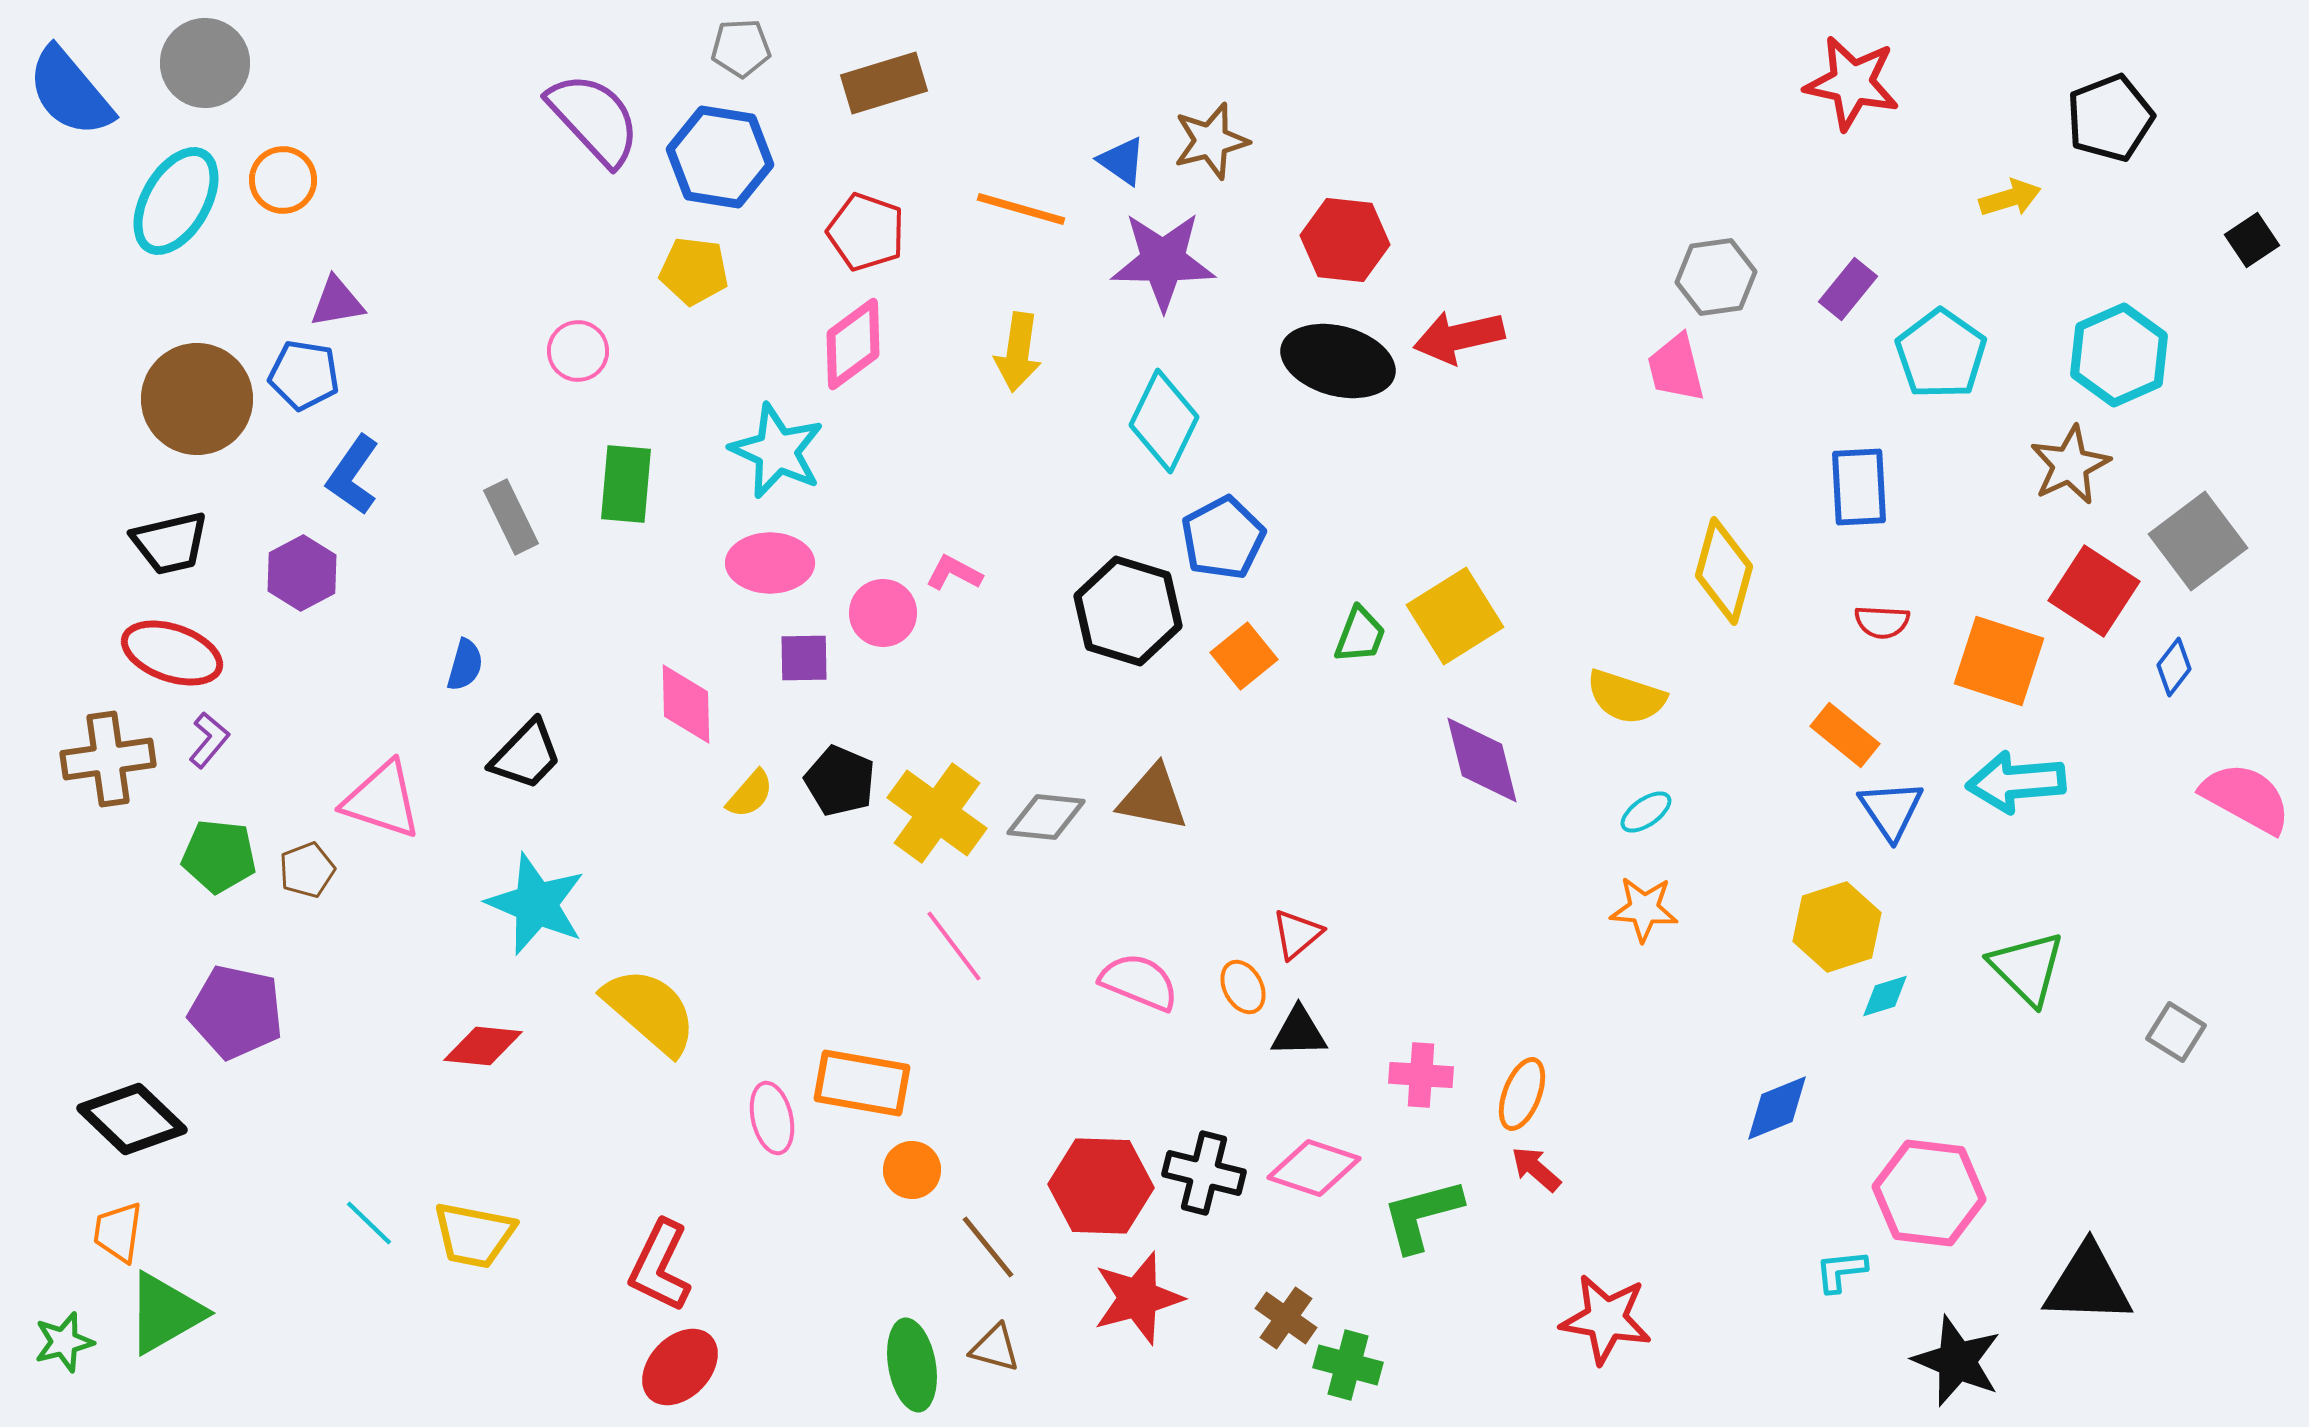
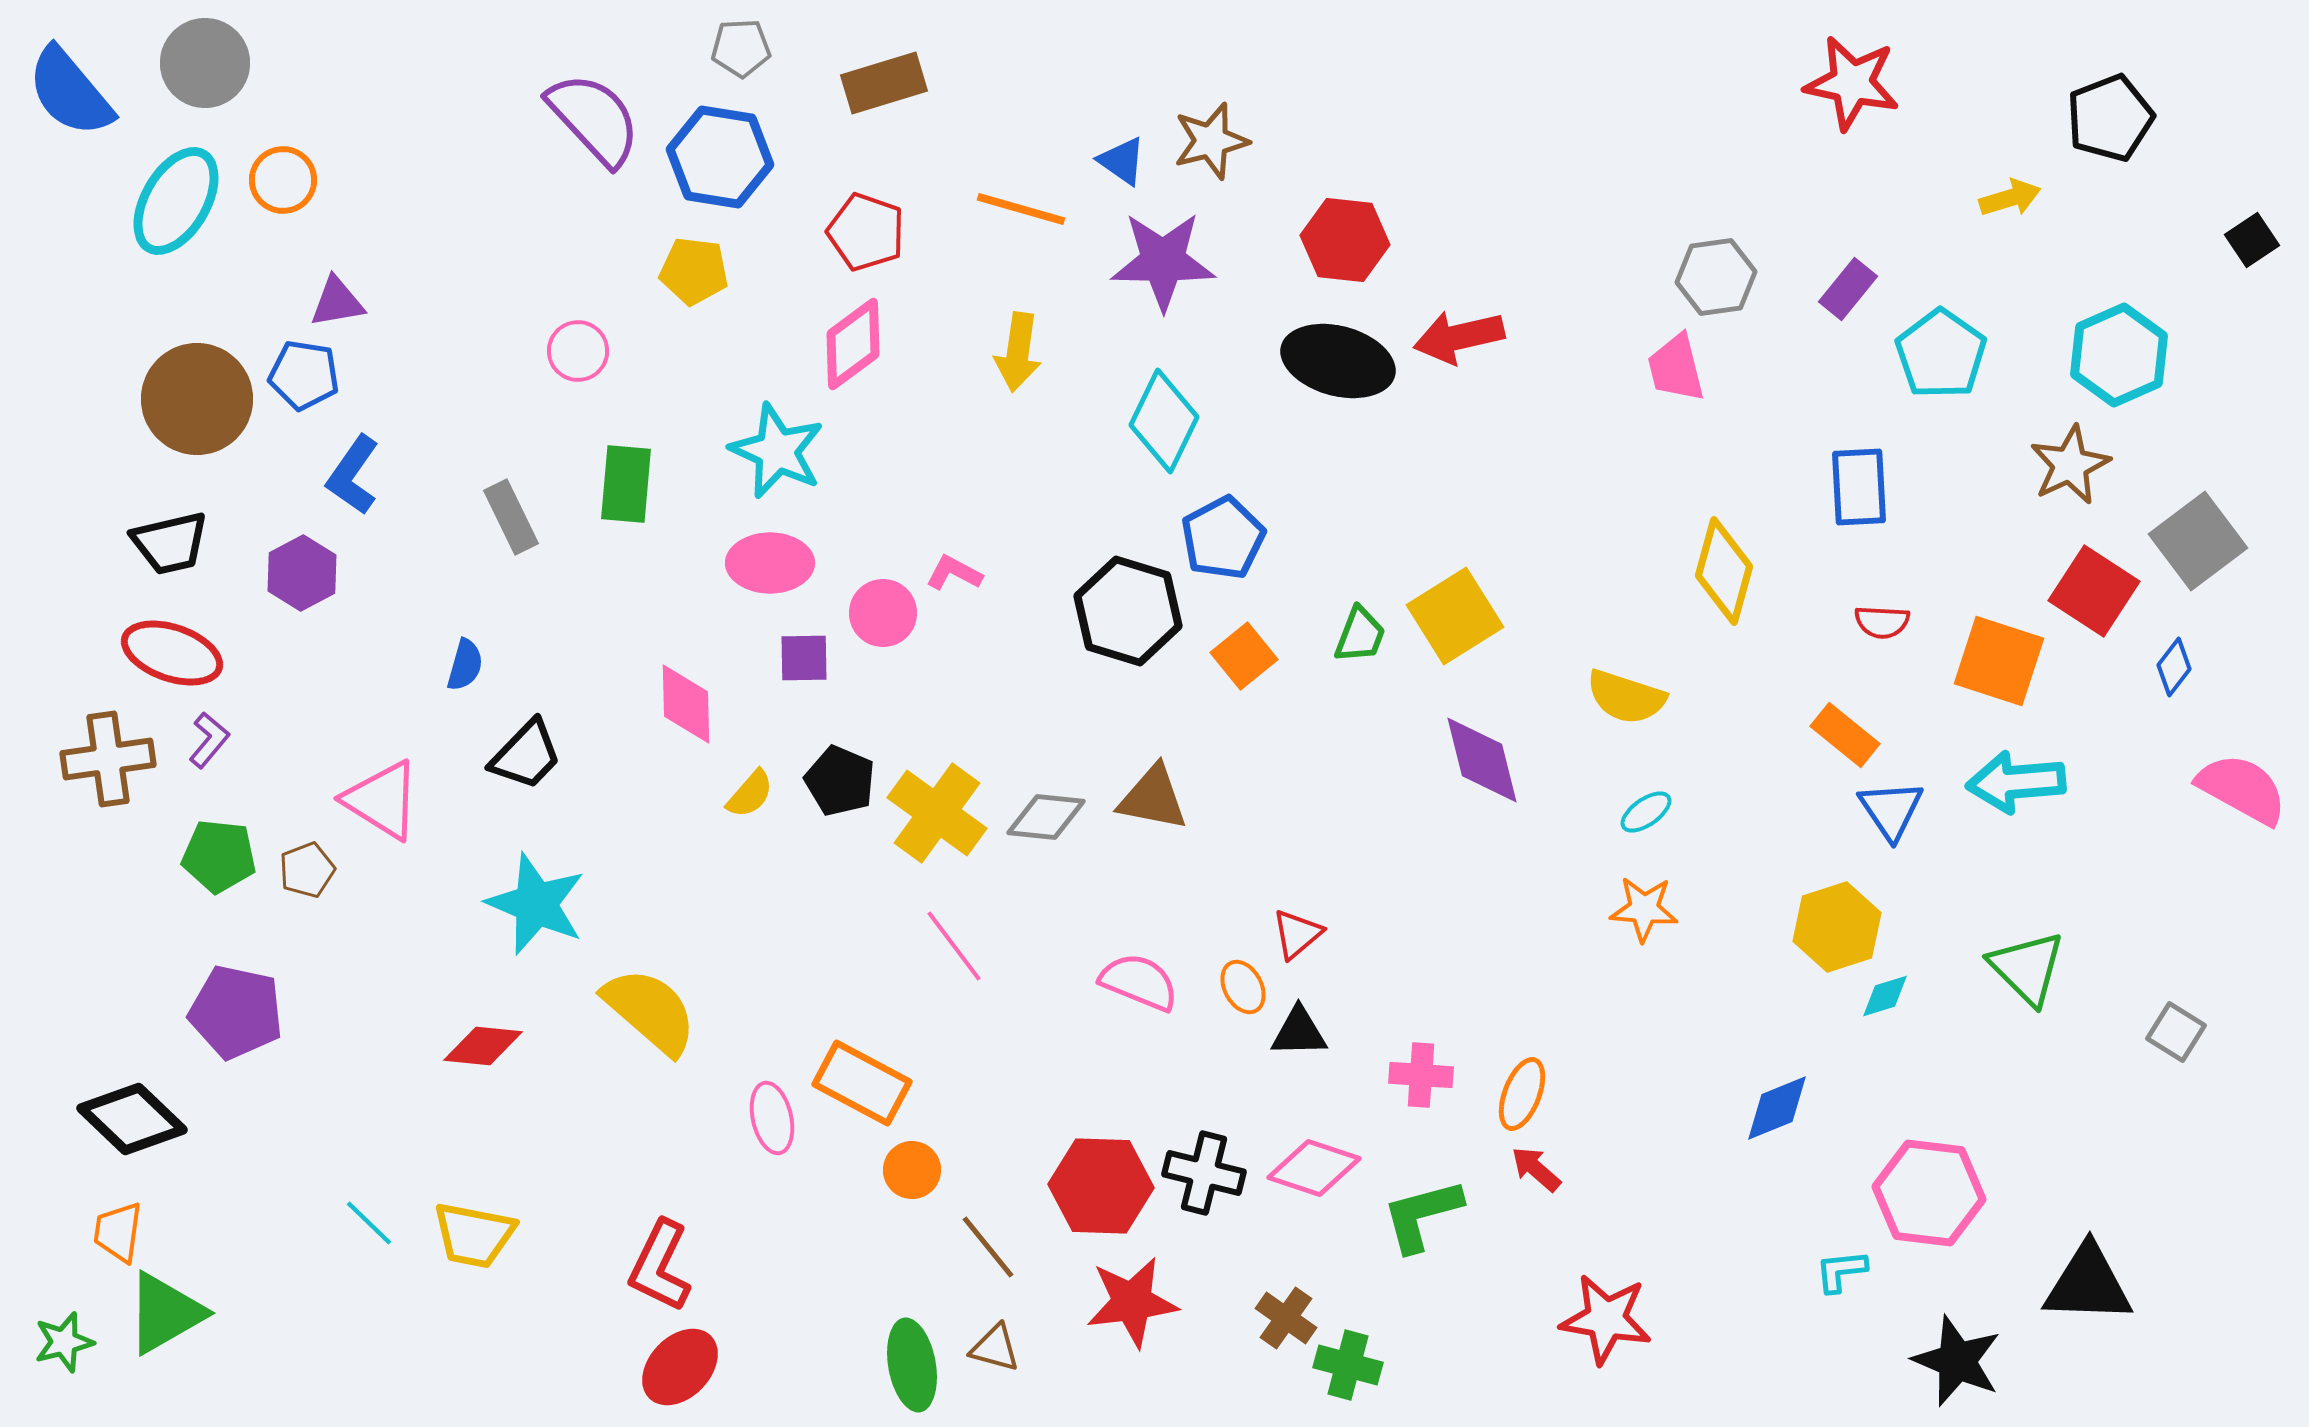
pink semicircle at (2246, 798): moved 4 px left, 9 px up
pink triangle at (382, 800): rotated 14 degrees clockwise
orange rectangle at (862, 1083): rotated 18 degrees clockwise
red star at (1138, 1298): moved 6 px left, 4 px down; rotated 8 degrees clockwise
